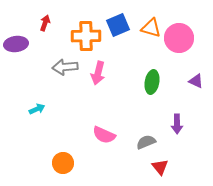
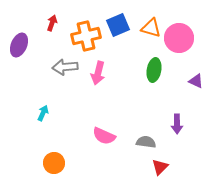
red arrow: moved 7 px right
orange cross: rotated 12 degrees counterclockwise
purple ellipse: moved 3 px right, 1 px down; rotated 60 degrees counterclockwise
green ellipse: moved 2 px right, 12 px up
cyan arrow: moved 6 px right, 4 px down; rotated 42 degrees counterclockwise
pink semicircle: moved 1 px down
gray semicircle: rotated 30 degrees clockwise
orange circle: moved 9 px left
red triangle: rotated 24 degrees clockwise
